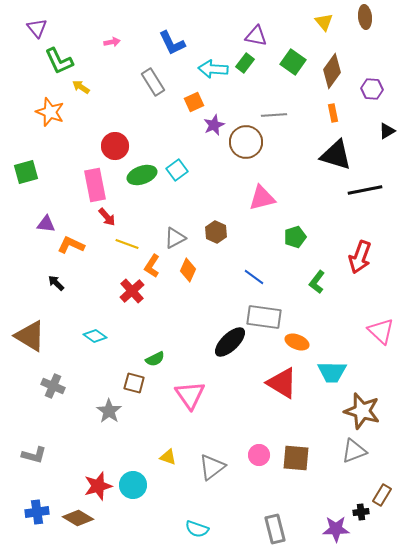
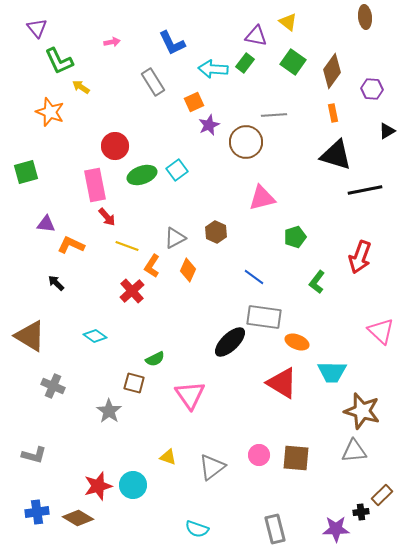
yellow triangle at (324, 22): moved 36 px left; rotated 12 degrees counterclockwise
purple star at (214, 125): moved 5 px left
yellow line at (127, 244): moved 2 px down
gray triangle at (354, 451): rotated 16 degrees clockwise
brown rectangle at (382, 495): rotated 15 degrees clockwise
